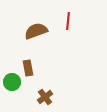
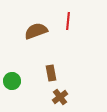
brown rectangle: moved 23 px right, 5 px down
green circle: moved 1 px up
brown cross: moved 15 px right
